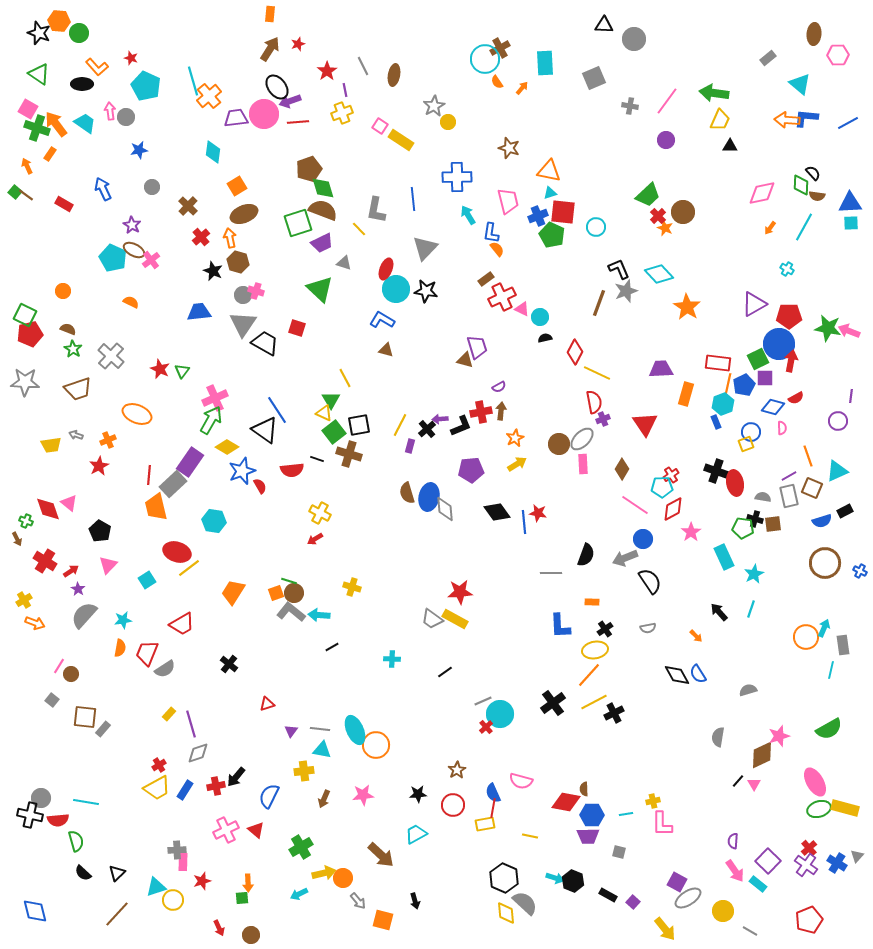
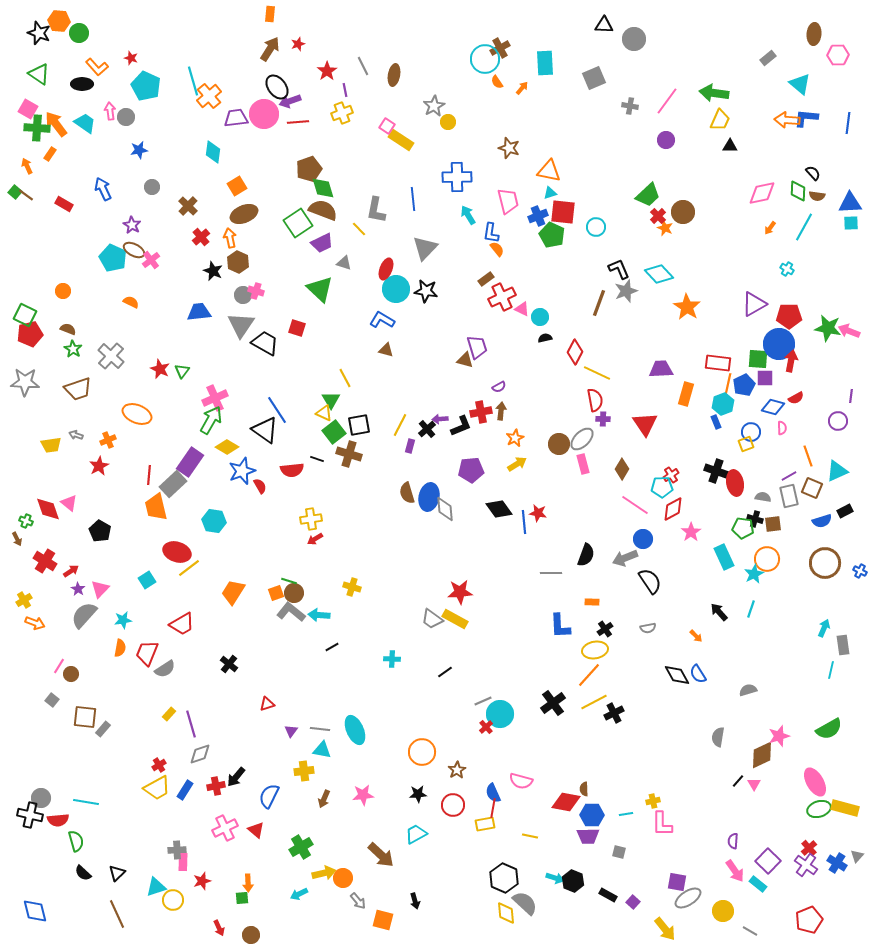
blue line at (848, 123): rotated 55 degrees counterclockwise
pink square at (380, 126): moved 7 px right
green cross at (37, 128): rotated 15 degrees counterclockwise
green diamond at (801, 185): moved 3 px left, 6 px down
green square at (298, 223): rotated 16 degrees counterclockwise
brown hexagon at (238, 262): rotated 10 degrees clockwise
gray triangle at (243, 324): moved 2 px left, 1 px down
green square at (758, 359): rotated 30 degrees clockwise
red semicircle at (594, 402): moved 1 px right, 2 px up
purple cross at (603, 419): rotated 24 degrees clockwise
pink rectangle at (583, 464): rotated 12 degrees counterclockwise
black diamond at (497, 512): moved 2 px right, 3 px up
yellow cross at (320, 513): moved 9 px left, 6 px down; rotated 35 degrees counterclockwise
pink triangle at (108, 565): moved 8 px left, 24 px down
orange circle at (806, 637): moved 39 px left, 78 px up
orange circle at (376, 745): moved 46 px right, 7 px down
gray diamond at (198, 753): moved 2 px right, 1 px down
pink cross at (226, 830): moved 1 px left, 2 px up
purple square at (677, 882): rotated 18 degrees counterclockwise
brown line at (117, 914): rotated 68 degrees counterclockwise
